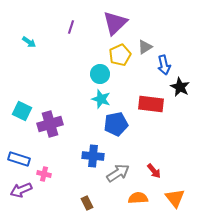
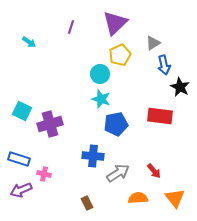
gray triangle: moved 8 px right, 4 px up
red rectangle: moved 9 px right, 12 px down
